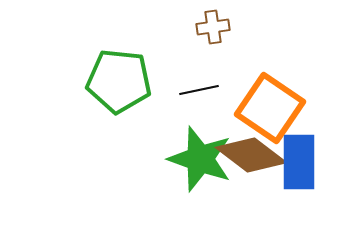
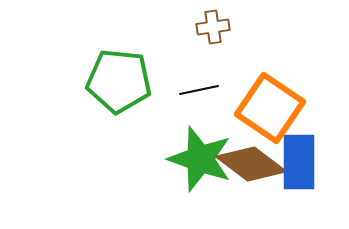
brown diamond: moved 9 px down
